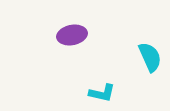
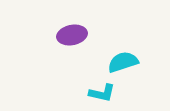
cyan semicircle: moved 27 px left, 5 px down; rotated 84 degrees counterclockwise
